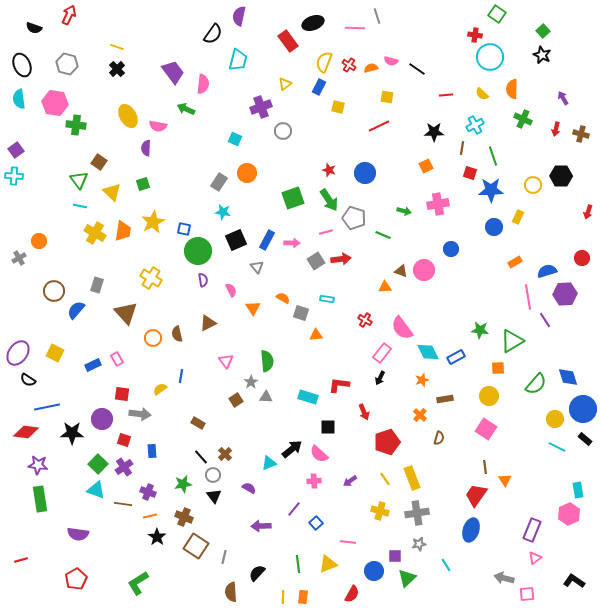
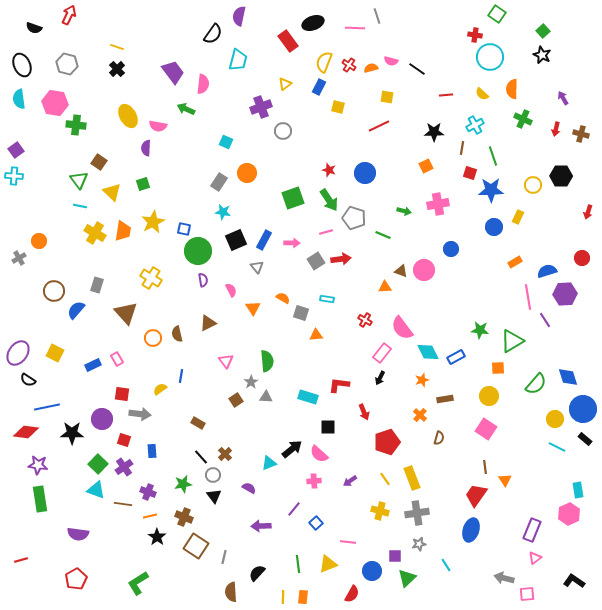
cyan square at (235, 139): moved 9 px left, 3 px down
blue rectangle at (267, 240): moved 3 px left
blue circle at (374, 571): moved 2 px left
